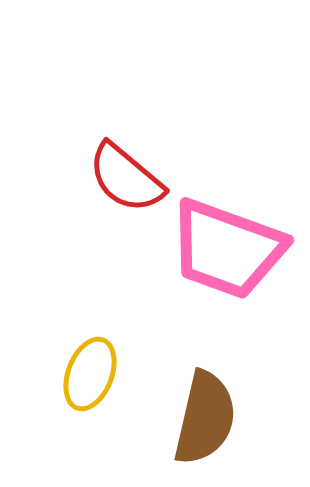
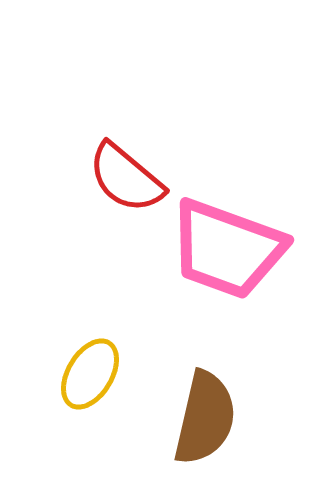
yellow ellipse: rotated 10 degrees clockwise
